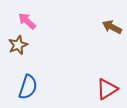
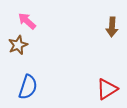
brown arrow: rotated 114 degrees counterclockwise
